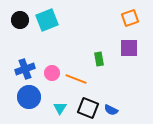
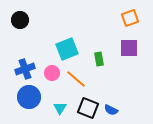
cyan square: moved 20 px right, 29 px down
orange line: rotated 20 degrees clockwise
